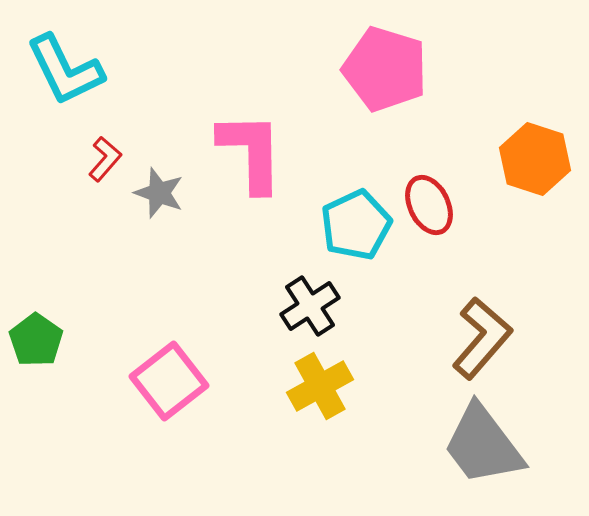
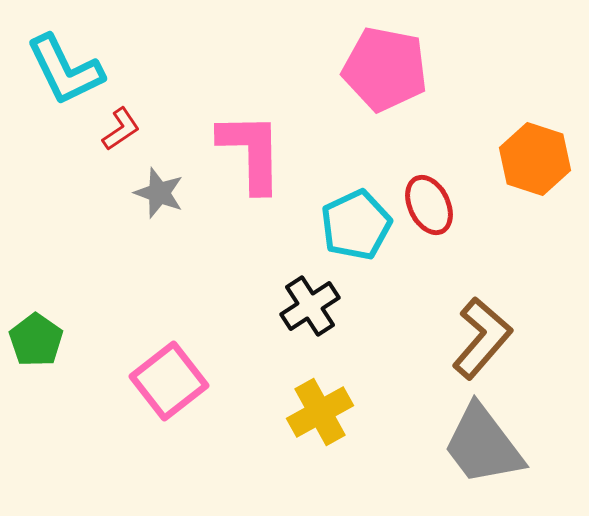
pink pentagon: rotated 6 degrees counterclockwise
red L-shape: moved 16 px right, 30 px up; rotated 15 degrees clockwise
yellow cross: moved 26 px down
